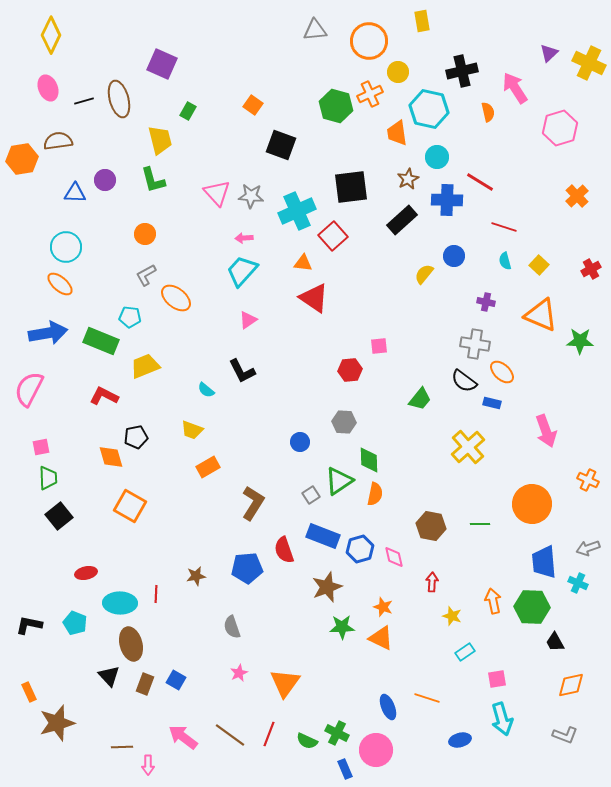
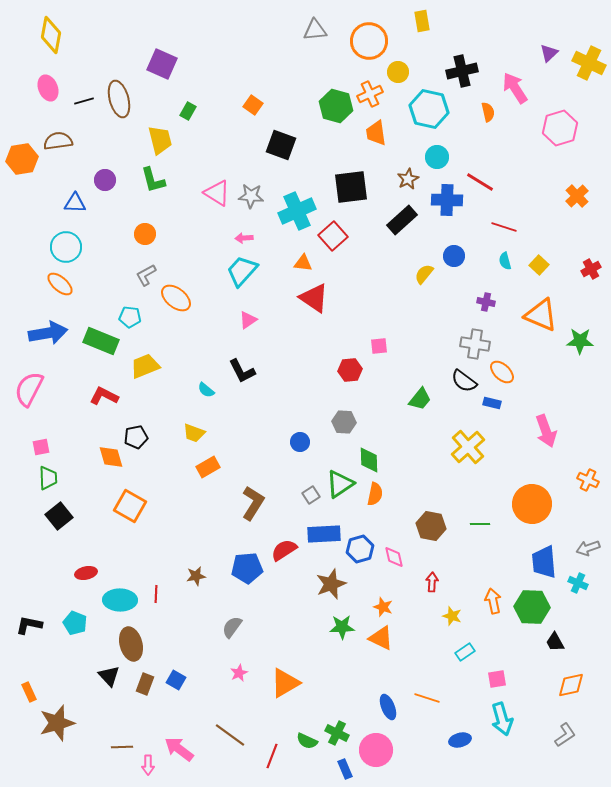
yellow diamond at (51, 35): rotated 15 degrees counterclockwise
orange trapezoid at (397, 133): moved 21 px left
blue triangle at (75, 193): moved 10 px down
pink triangle at (217, 193): rotated 16 degrees counterclockwise
yellow trapezoid at (192, 430): moved 2 px right, 3 px down
green triangle at (339, 481): moved 1 px right, 3 px down
blue rectangle at (323, 536): moved 1 px right, 2 px up; rotated 24 degrees counterclockwise
red semicircle at (284, 550): rotated 76 degrees clockwise
brown star at (327, 587): moved 4 px right, 3 px up
cyan ellipse at (120, 603): moved 3 px up
gray semicircle at (232, 627): rotated 55 degrees clockwise
orange triangle at (285, 683): rotated 24 degrees clockwise
red line at (269, 734): moved 3 px right, 22 px down
gray L-shape at (565, 735): rotated 55 degrees counterclockwise
pink arrow at (183, 737): moved 4 px left, 12 px down
